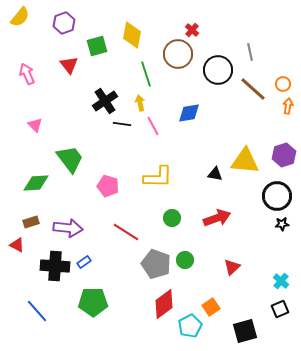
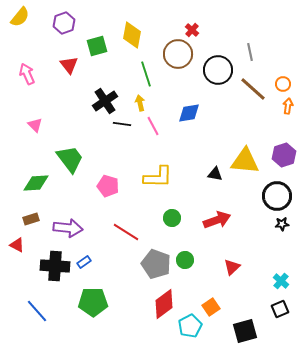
red arrow at (217, 218): moved 2 px down
brown rectangle at (31, 222): moved 3 px up
